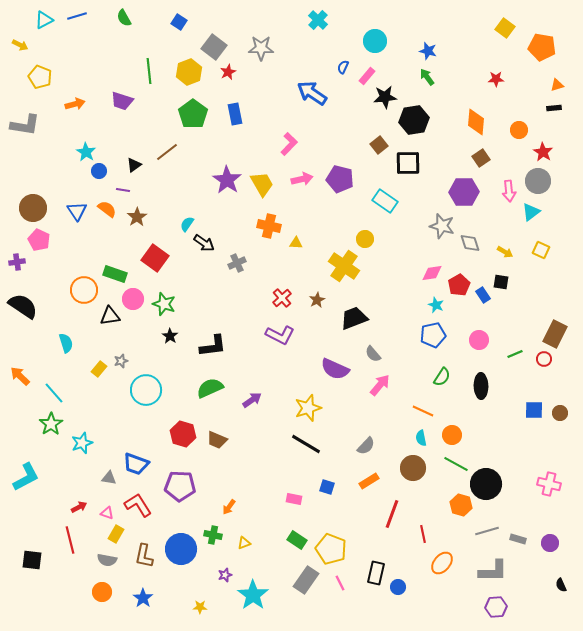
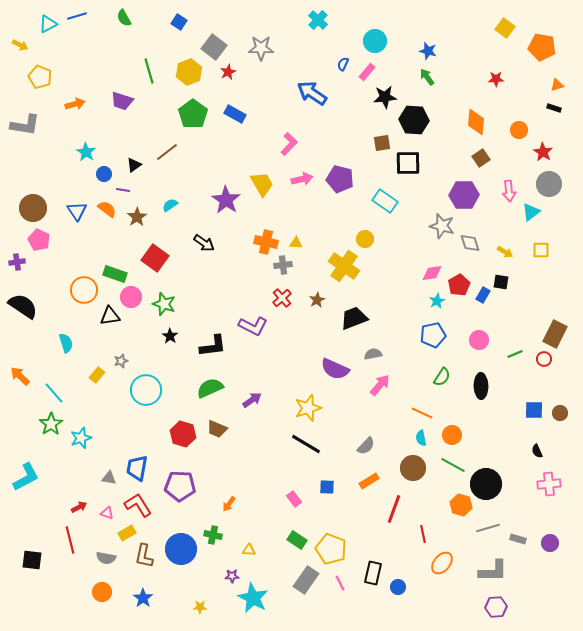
cyan triangle at (44, 20): moved 4 px right, 4 px down
blue semicircle at (343, 67): moved 3 px up
green line at (149, 71): rotated 10 degrees counterclockwise
pink rectangle at (367, 76): moved 4 px up
black rectangle at (554, 108): rotated 24 degrees clockwise
blue rectangle at (235, 114): rotated 50 degrees counterclockwise
black hexagon at (414, 120): rotated 12 degrees clockwise
brown square at (379, 145): moved 3 px right, 2 px up; rotated 30 degrees clockwise
blue circle at (99, 171): moved 5 px right, 3 px down
purple star at (227, 180): moved 1 px left, 20 px down
gray circle at (538, 181): moved 11 px right, 3 px down
purple hexagon at (464, 192): moved 3 px down
cyan semicircle at (187, 224): moved 17 px left, 19 px up; rotated 21 degrees clockwise
orange cross at (269, 226): moved 3 px left, 16 px down
yellow square at (541, 250): rotated 24 degrees counterclockwise
gray cross at (237, 263): moved 46 px right, 2 px down; rotated 18 degrees clockwise
blue rectangle at (483, 295): rotated 63 degrees clockwise
pink circle at (133, 299): moved 2 px left, 2 px up
cyan star at (436, 305): moved 1 px right, 4 px up; rotated 21 degrees clockwise
purple L-shape at (280, 335): moved 27 px left, 9 px up
gray semicircle at (373, 354): rotated 120 degrees clockwise
yellow rectangle at (99, 369): moved 2 px left, 6 px down
orange line at (423, 411): moved 1 px left, 2 px down
brown trapezoid at (217, 440): moved 11 px up
cyan star at (82, 443): moved 1 px left, 5 px up
blue trapezoid at (136, 464): moved 1 px right, 4 px down; rotated 80 degrees clockwise
green line at (456, 464): moved 3 px left, 1 px down
pink cross at (549, 484): rotated 20 degrees counterclockwise
blue square at (327, 487): rotated 14 degrees counterclockwise
pink rectangle at (294, 499): rotated 42 degrees clockwise
orange arrow at (229, 507): moved 3 px up
red line at (392, 514): moved 2 px right, 5 px up
gray line at (487, 531): moved 1 px right, 3 px up
yellow rectangle at (116, 534): moved 11 px right, 1 px up; rotated 30 degrees clockwise
yellow triangle at (244, 543): moved 5 px right, 7 px down; rotated 24 degrees clockwise
gray semicircle at (107, 560): moved 1 px left, 2 px up
black rectangle at (376, 573): moved 3 px left
purple star at (225, 575): moved 7 px right, 1 px down; rotated 16 degrees clockwise
black semicircle at (561, 585): moved 24 px left, 134 px up
cyan star at (253, 595): moved 3 px down; rotated 8 degrees counterclockwise
